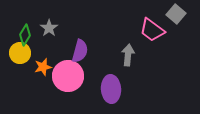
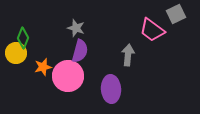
gray square: rotated 24 degrees clockwise
gray star: moved 27 px right; rotated 18 degrees counterclockwise
green diamond: moved 2 px left, 3 px down; rotated 10 degrees counterclockwise
yellow circle: moved 4 px left
